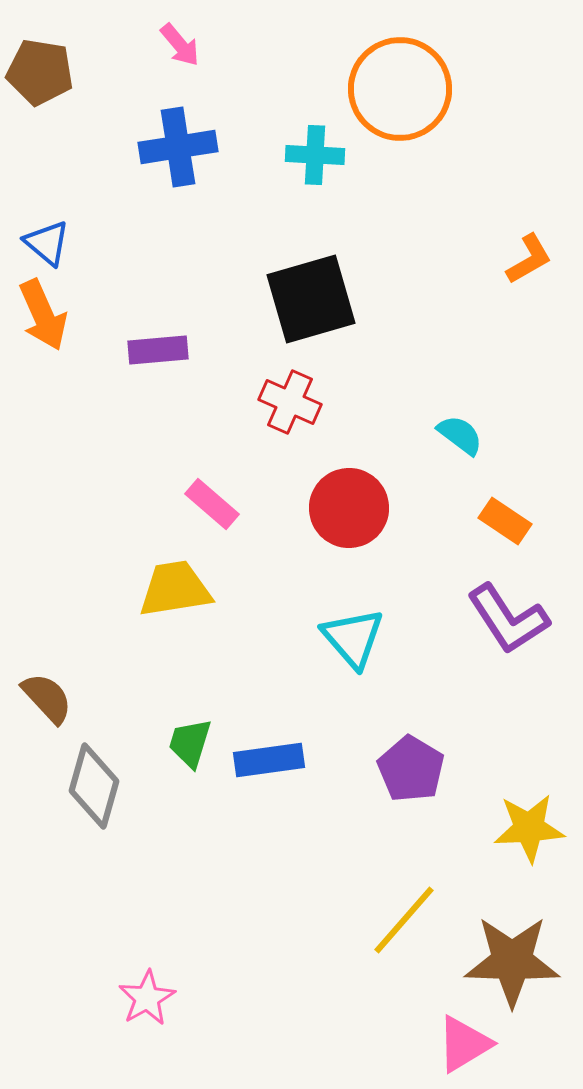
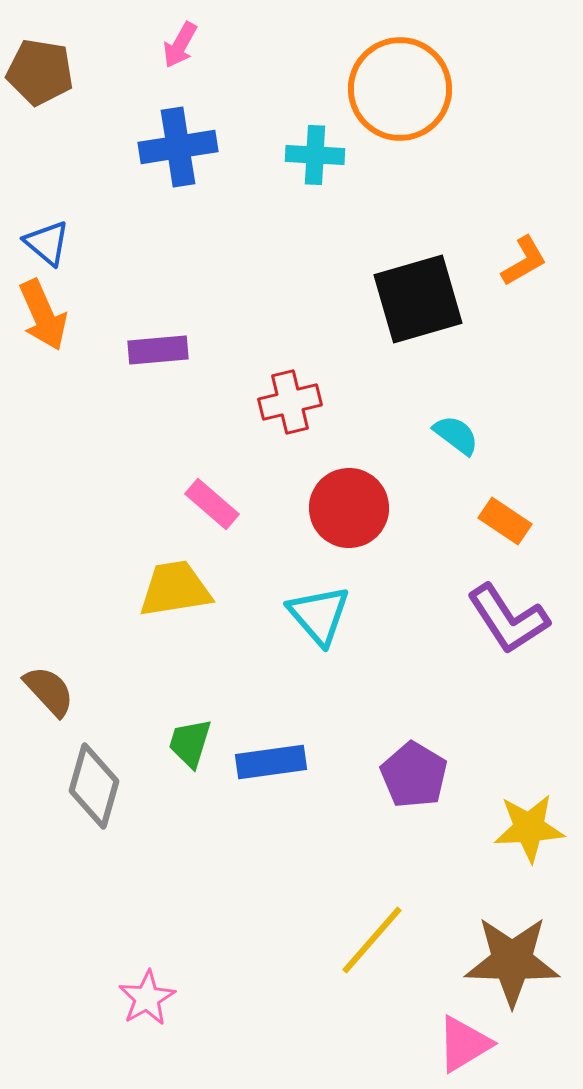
pink arrow: rotated 69 degrees clockwise
orange L-shape: moved 5 px left, 2 px down
black square: moved 107 px right
red cross: rotated 38 degrees counterclockwise
cyan semicircle: moved 4 px left
cyan triangle: moved 34 px left, 23 px up
brown semicircle: moved 2 px right, 7 px up
blue rectangle: moved 2 px right, 2 px down
purple pentagon: moved 3 px right, 6 px down
yellow line: moved 32 px left, 20 px down
